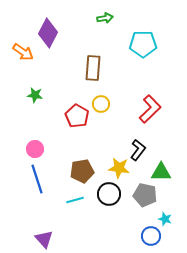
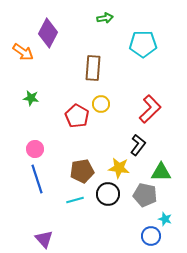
green star: moved 4 px left, 3 px down
black L-shape: moved 5 px up
black circle: moved 1 px left
